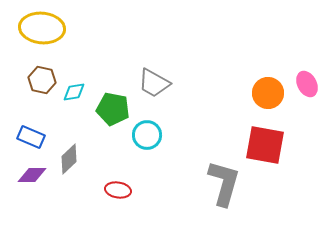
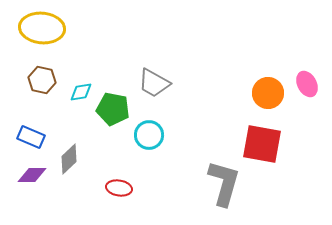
cyan diamond: moved 7 px right
cyan circle: moved 2 px right
red square: moved 3 px left, 1 px up
red ellipse: moved 1 px right, 2 px up
